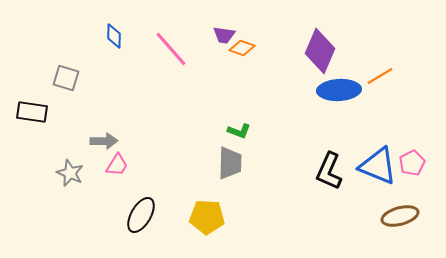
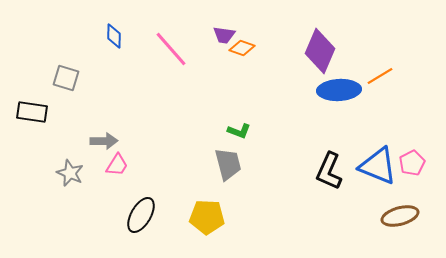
gray trapezoid: moved 2 px left, 1 px down; rotated 16 degrees counterclockwise
